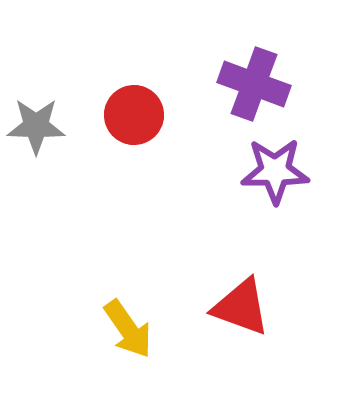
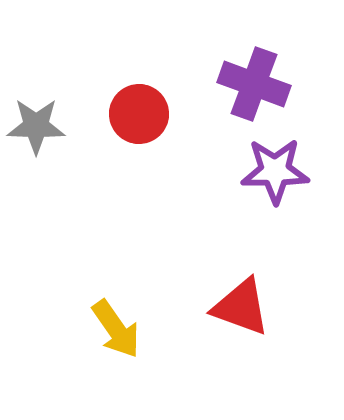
red circle: moved 5 px right, 1 px up
yellow arrow: moved 12 px left
